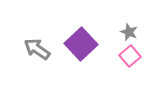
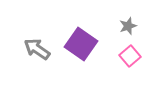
gray star: moved 1 px left, 6 px up; rotated 30 degrees clockwise
purple square: rotated 12 degrees counterclockwise
